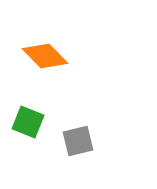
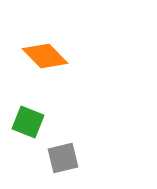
gray square: moved 15 px left, 17 px down
